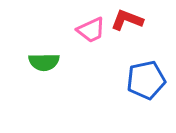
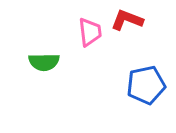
pink trapezoid: moved 1 px left, 2 px down; rotated 72 degrees counterclockwise
blue pentagon: moved 5 px down
